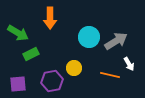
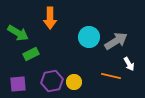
yellow circle: moved 14 px down
orange line: moved 1 px right, 1 px down
